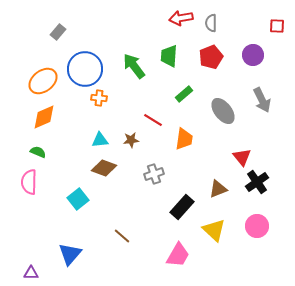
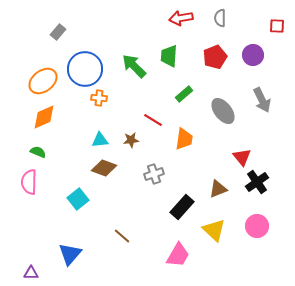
gray semicircle: moved 9 px right, 5 px up
red pentagon: moved 4 px right
green arrow: rotated 8 degrees counterclockwise
